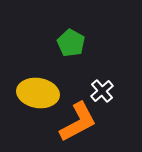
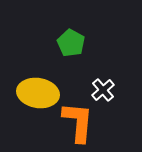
white cross: moved 1 px right, 1 px up
orange L-shape: rotated 57 degrees counterclockwise
